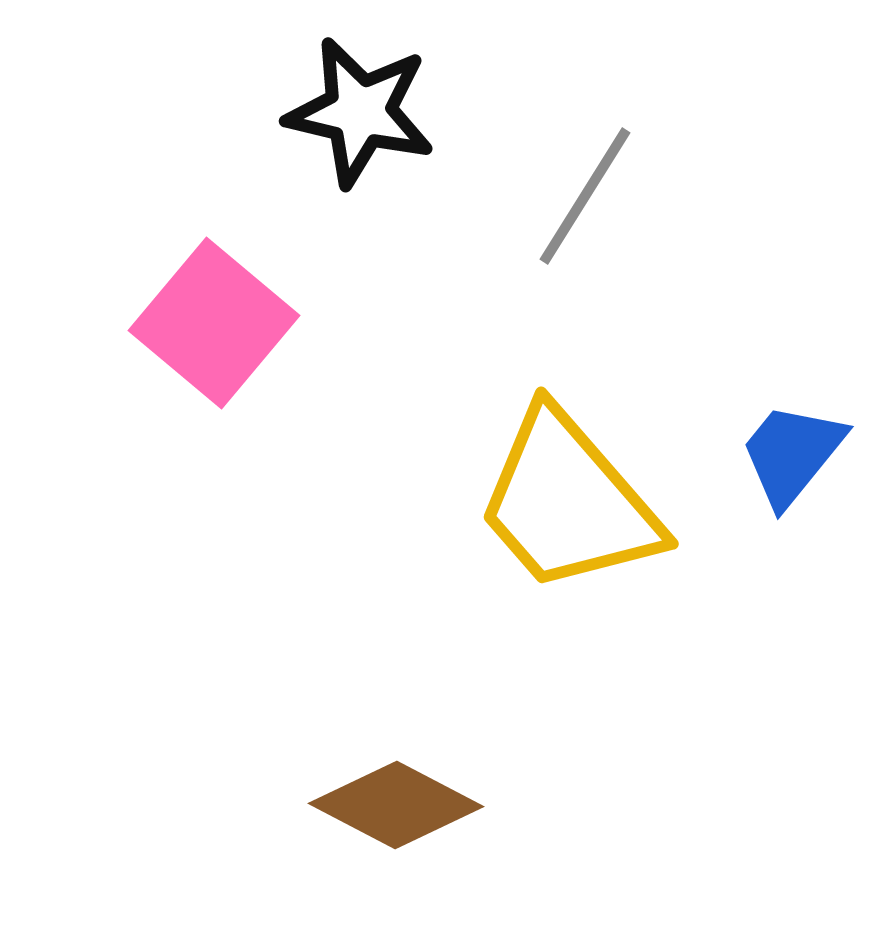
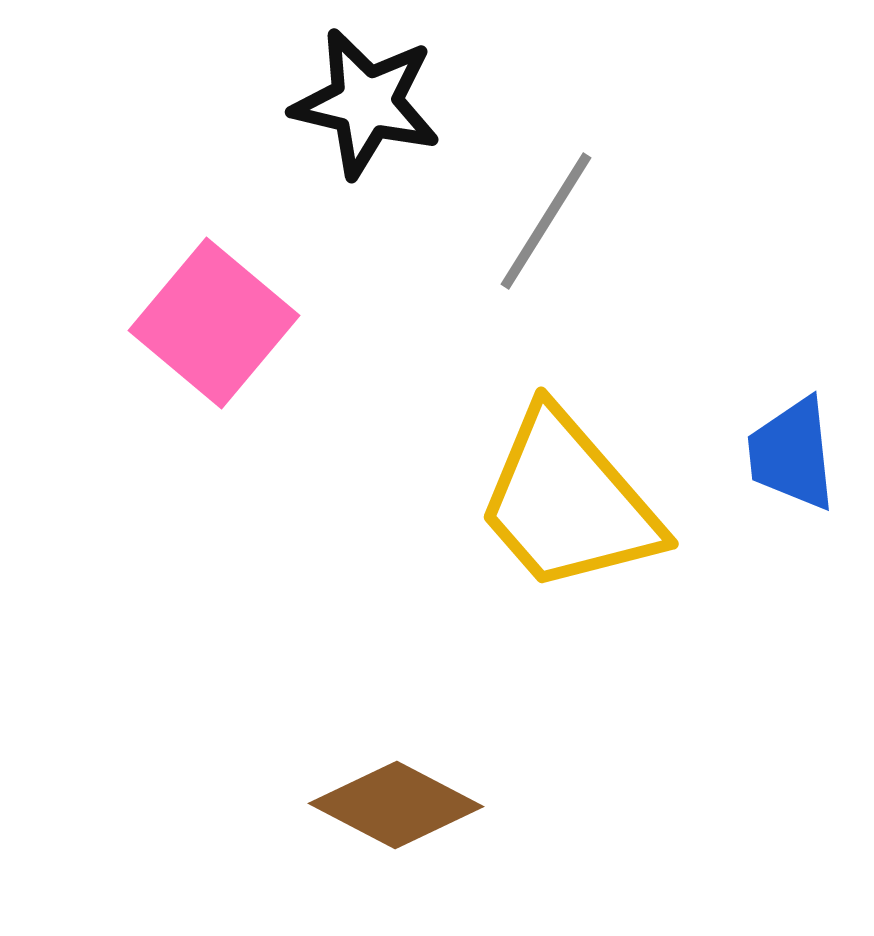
black star: moved 6 px right, 9 px up
gray line: moved 39 px left, 25 px down
blue trapezoid: rotated 45 degrees counterclockwise
